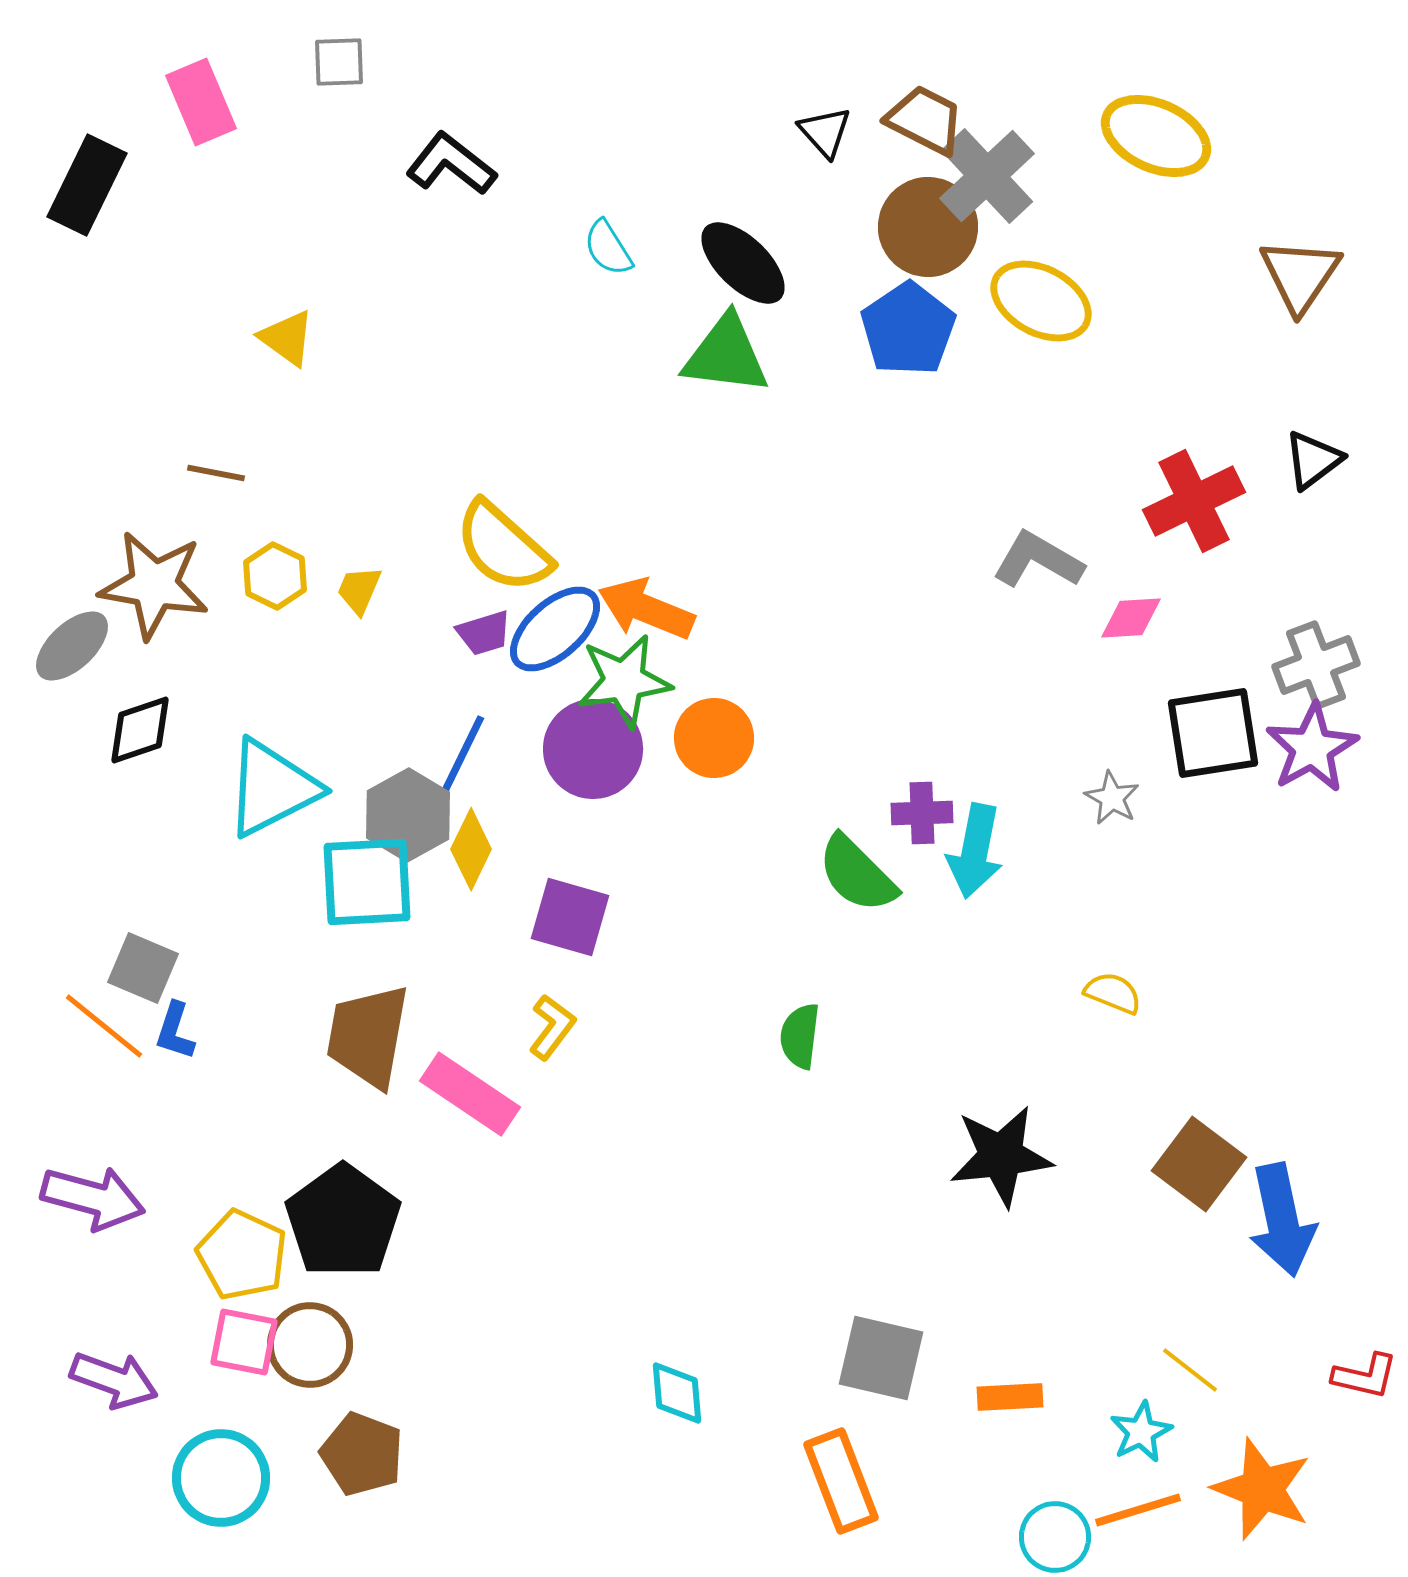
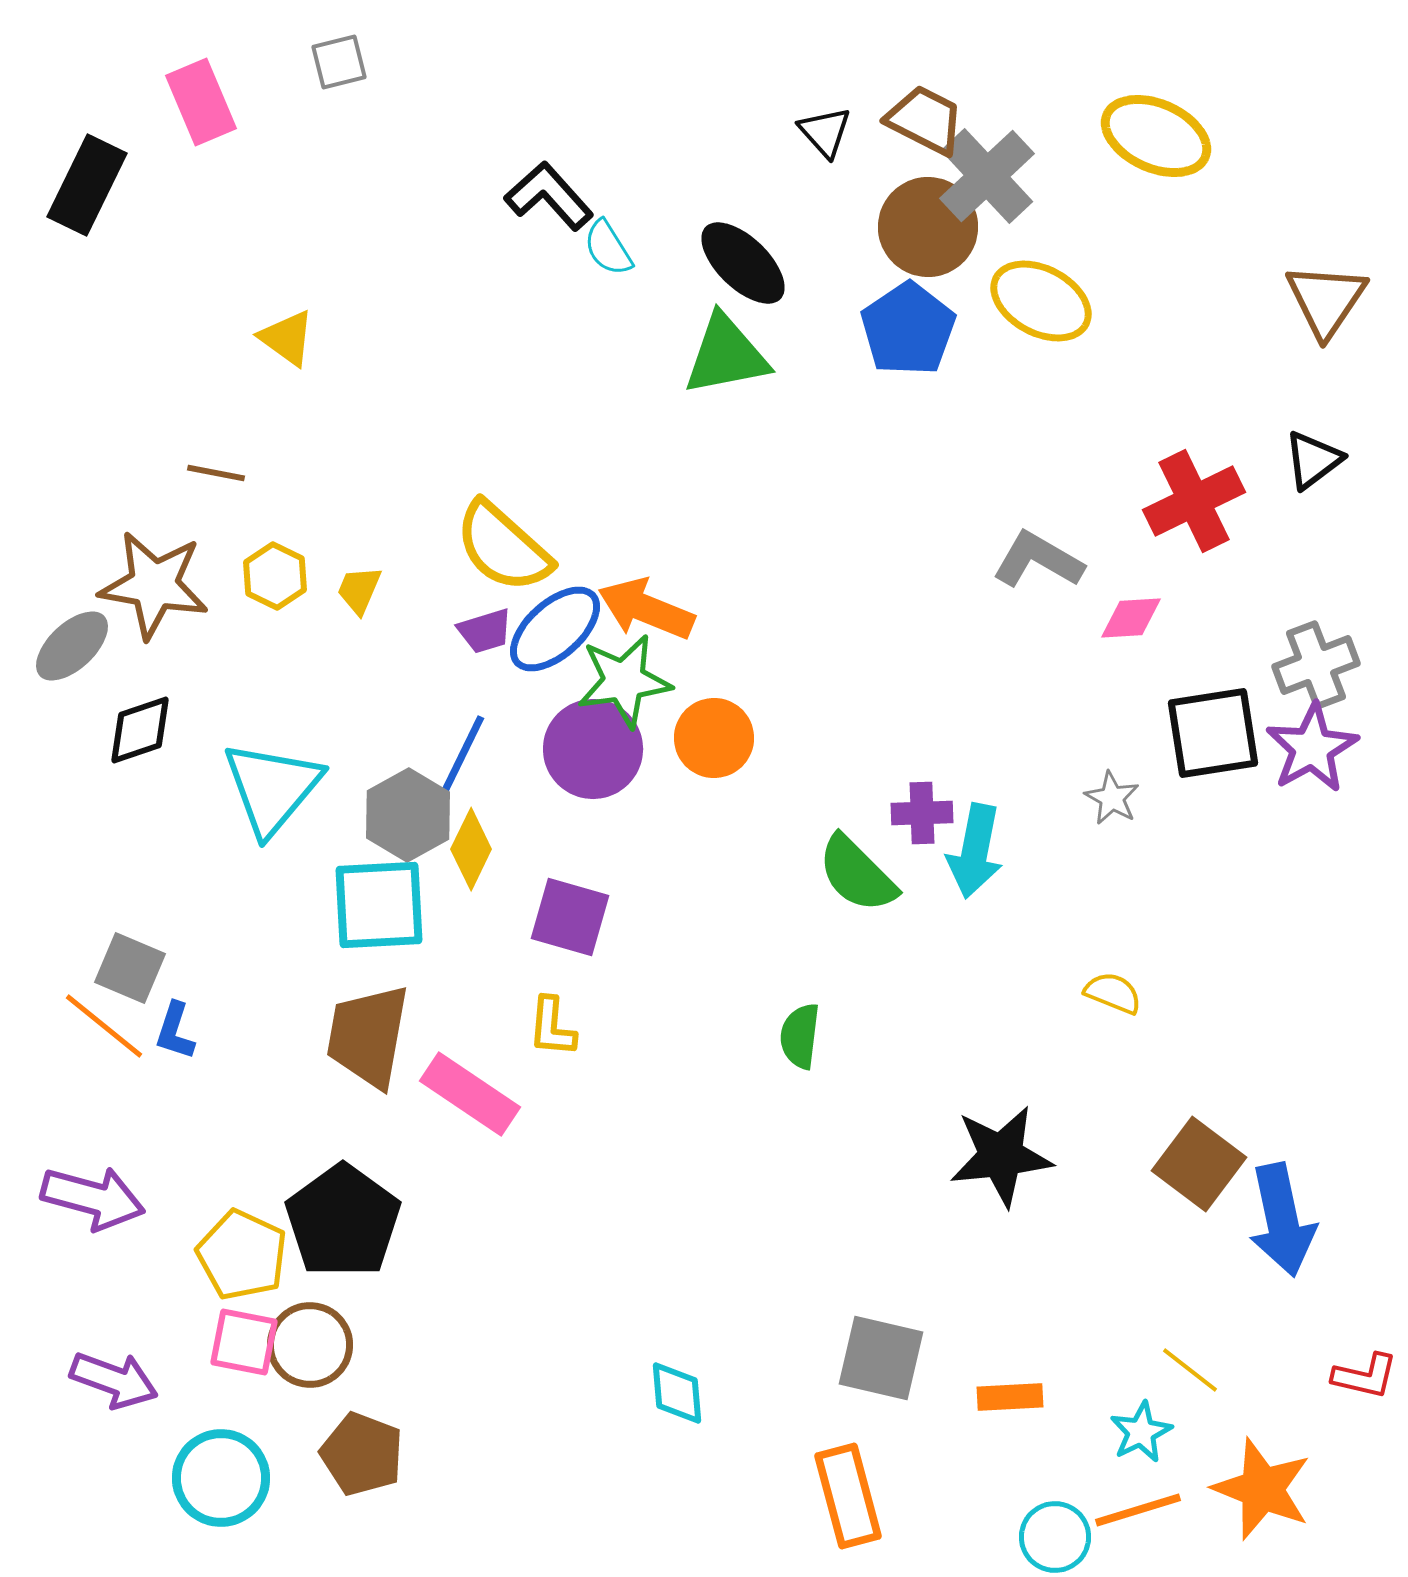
gray square at (339, 62): rotated 12 degrees counterclockwise
black L-shape at (451, 164): moved 98 px right, 32 px down; rotated 10 degrees clockwise
brown triangle at (1300, 275): moved 26 px right, 25 px down
green triangle at (726, 355): rotated 18 degrees counterclockwise
purple trapezoid at (484, 633): moved 1 px right, 2 px up
cyan triangle at (272, 788): rotated 23 degrees counterclockwise
cyan square at (367, 882): moved 12 px right, 23 px down
gray square at (143, 968): moved 13 px left
yellow L-shape at (552, 1027): rotated 148 degrees clockwise
orange rectangle at (841, 1481): moved 7 px right, 15 px down; rotated 6 degrees clockwise
